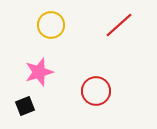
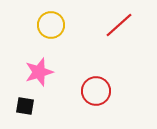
black square: rotated 30 degrees clockwise
